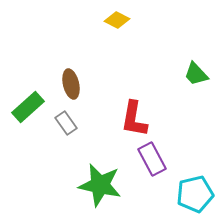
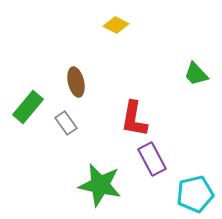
yellow diamond: moved 1 px left, 5 px down
brown ellipse: moved 5 px right, 2 px up
green rectangle: rotated 8 degrees counterclockwise
